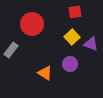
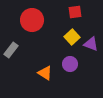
red circle: moved 4 px up
